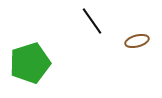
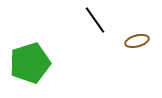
black line: moved 3 px right, 1 px up
